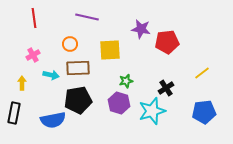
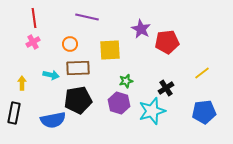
purple star: rotated 18 degrees clockwise
pink cross: moved 13 px up
